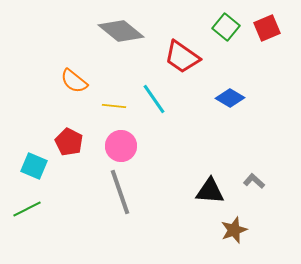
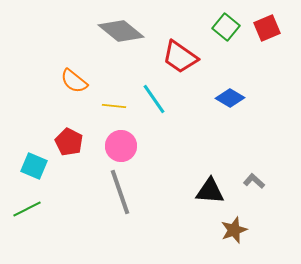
red trapezoid: moved 2 px left
